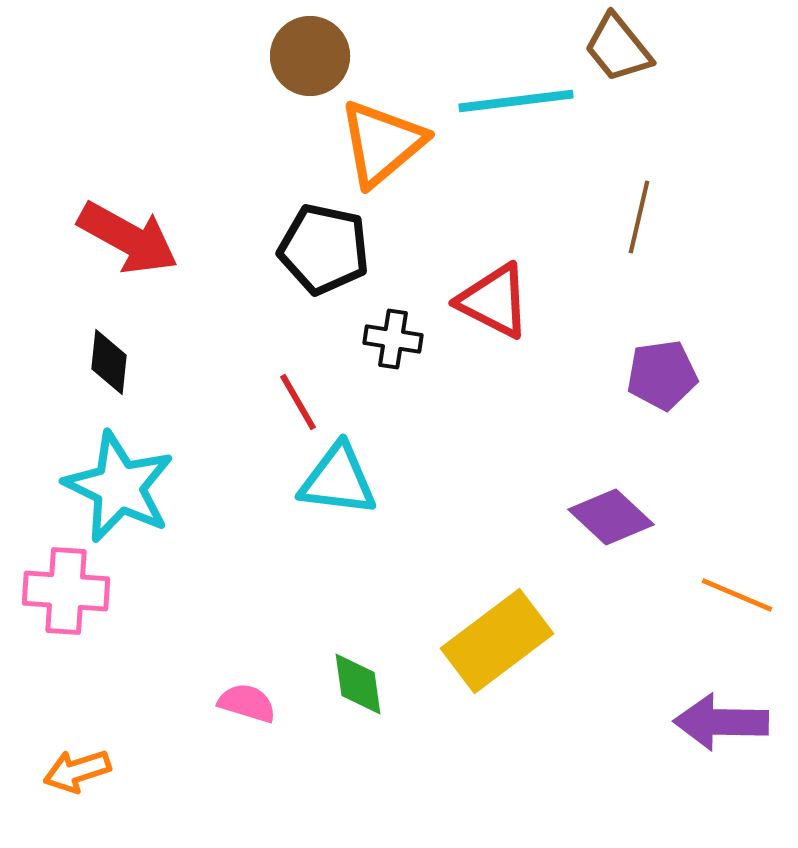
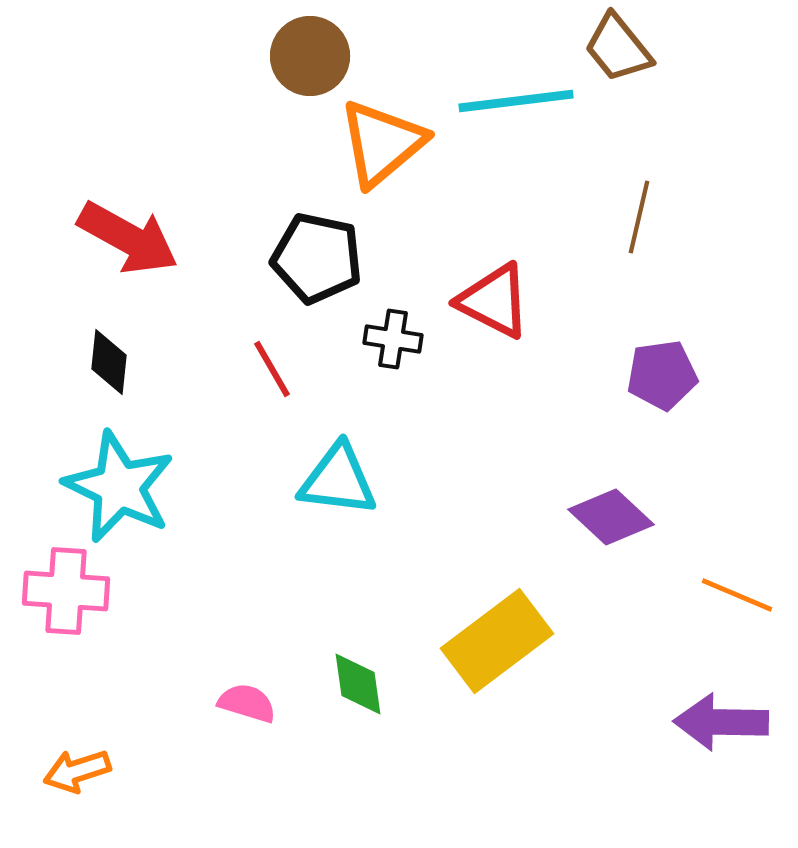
black pentagon: moved 7 px left, 9 px down
red line: moved 26 px left, 33 px up
